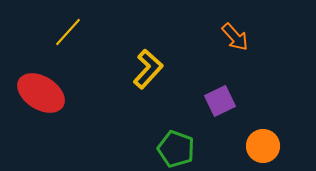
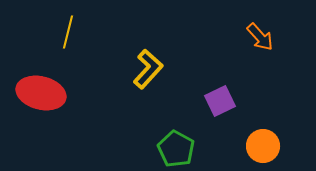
yellow line: rotated 28 degrees counterclockwise
orange arrow: moved 25 px right
red ellipse: rotated 18 degrees counterclockwise
green pentagon: rotated 9 degrees clockwise
